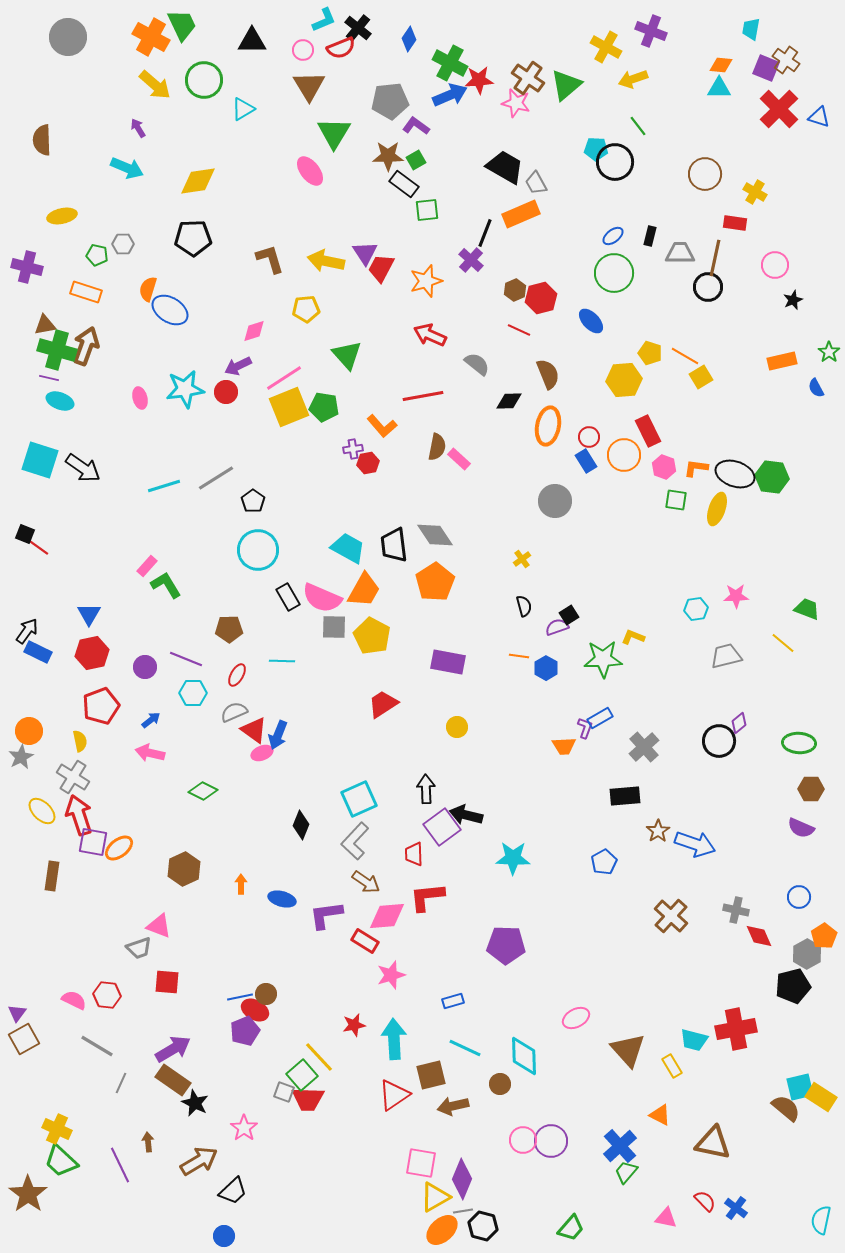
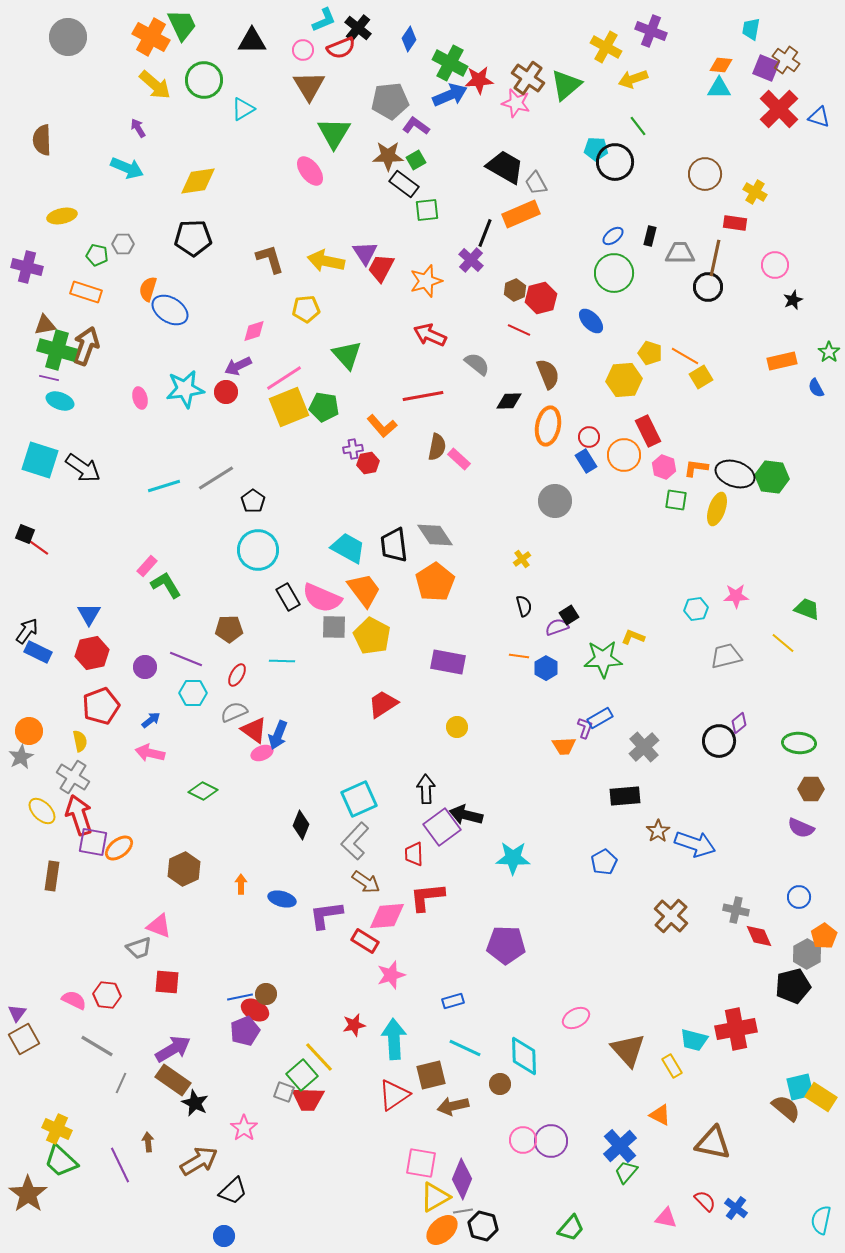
orange trapezoid at (364, 590): rotated 66 degrees counterclockwise
